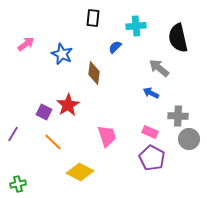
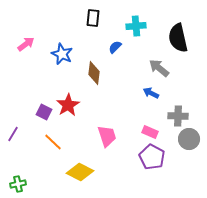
purple pentagon: moved 1 px up
